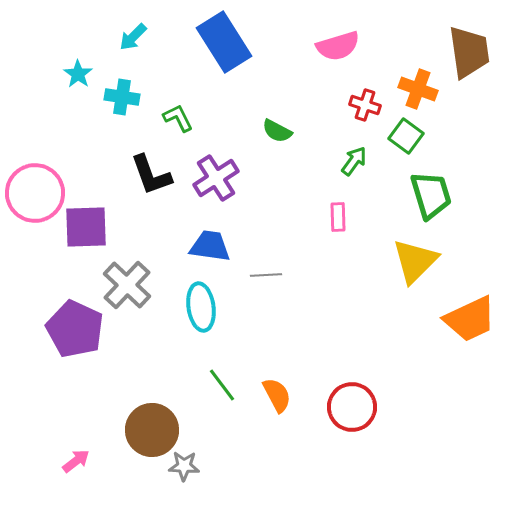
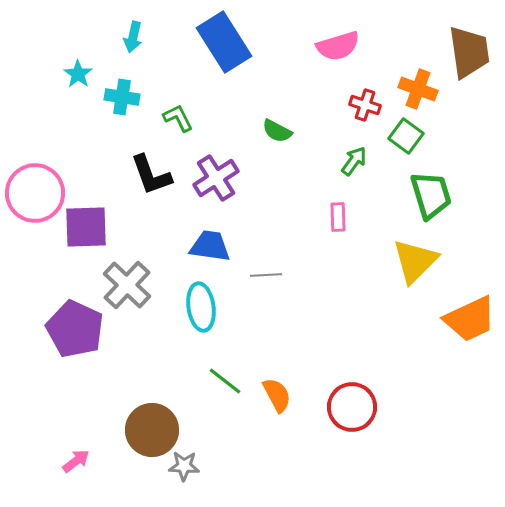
cyan arrow: rotated 32 degrees counterclockwise
green line: moved 3 px right, 4 px up; rotated 15 degrees counterclockwise
